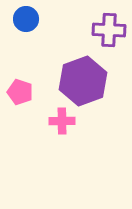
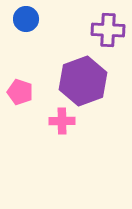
purple cross: moved 1 px left
